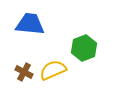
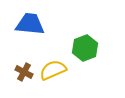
green hexagon: moved 1 px right
